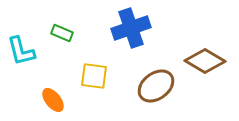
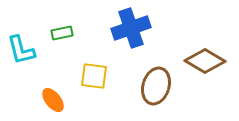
green rectangle: rotated 35 degrees counterclockwise
cyan L-shape: moved 1 px up
brown ellipse: rotated 36 degrees counterclockwise
